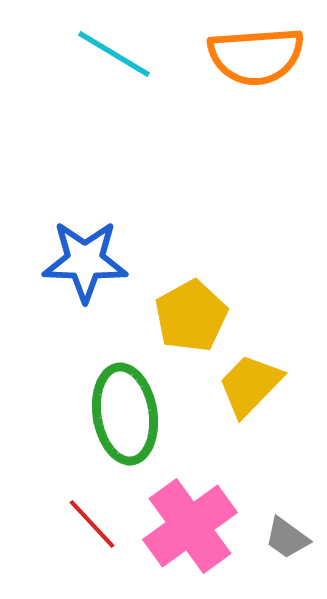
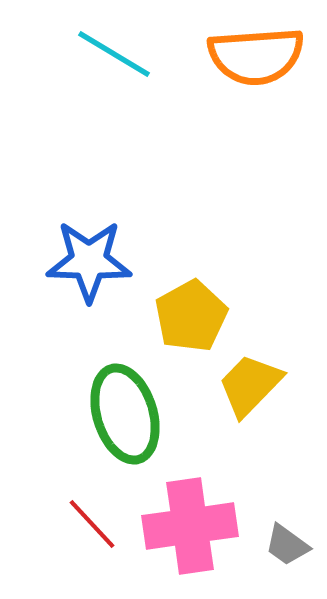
blue star: moved 4 px right
green ellipse: rotated 8 degrees counterclockwise
pink cross: rotated 28 degrees clockwise
gray trapezoid: moved 7 px down
